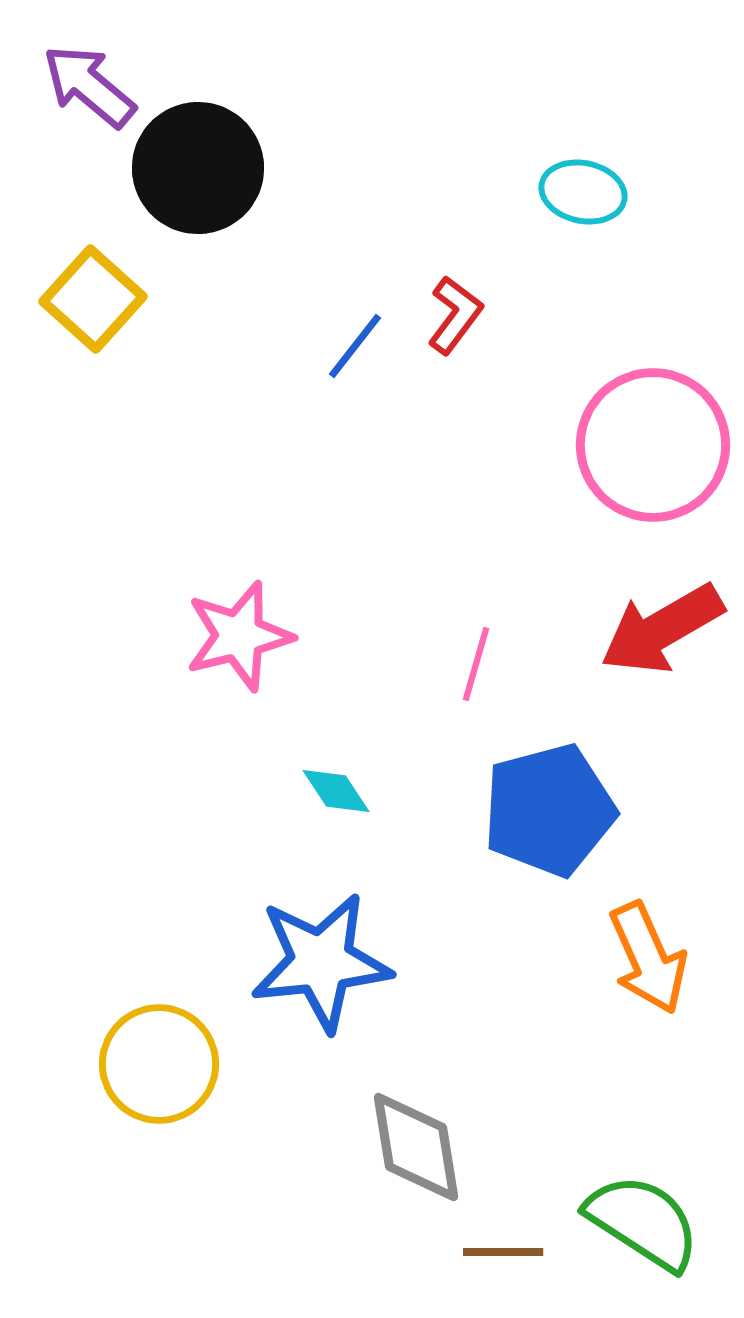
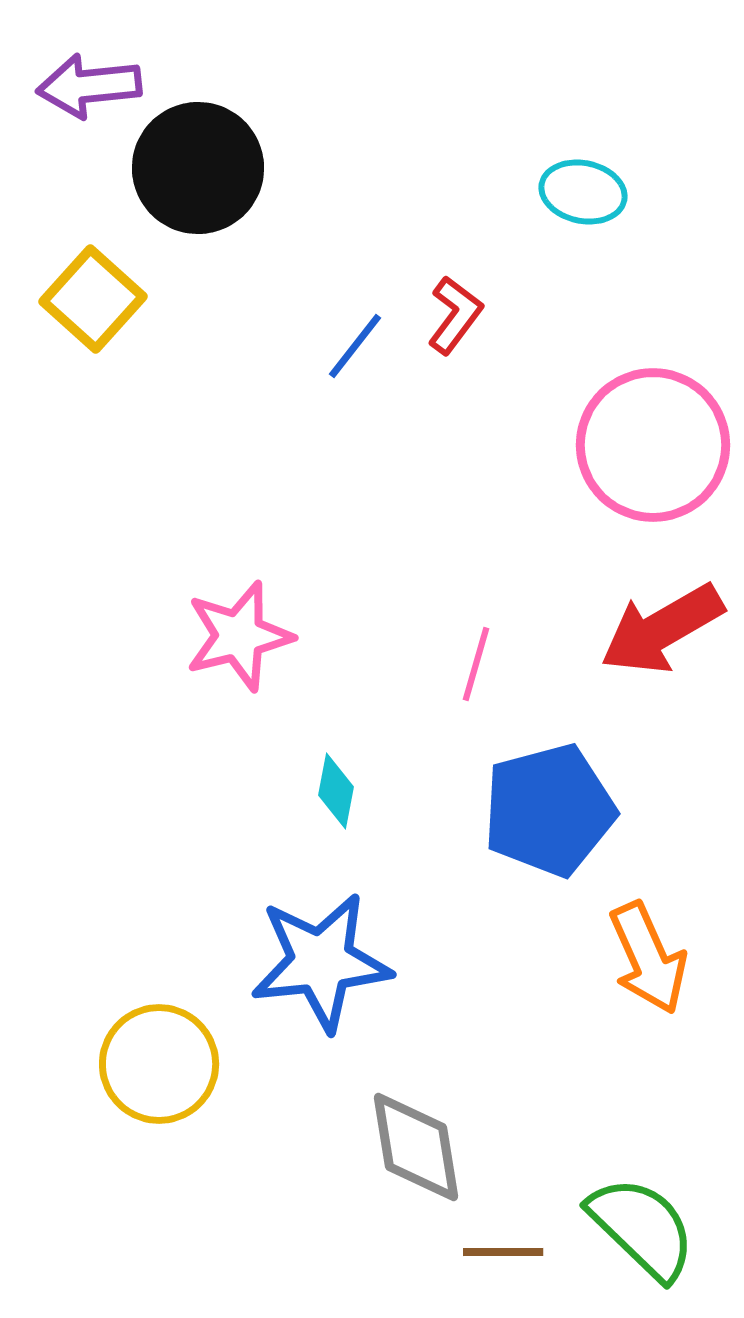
purple arrow: rotated 46 degrees counterclockwise
cyan diamond: rotated 44 degrees clockwise
green semicircle: moved 1 px left, 6 px down; rotated 11 degrees clockwise
